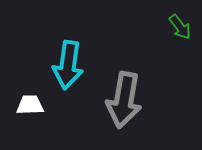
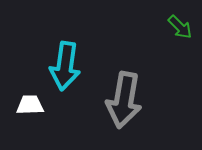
green arrow: rotated 8 degrees counterclockwise
cyan arrow: moved 3 px left, 1 px down
